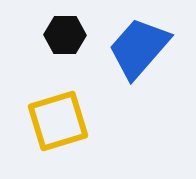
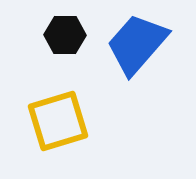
blue trapezoid: moved 2 px left, 4 px up
